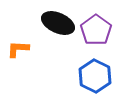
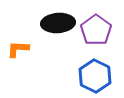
black ellipse: rotated 28 degrees counterclockwise
